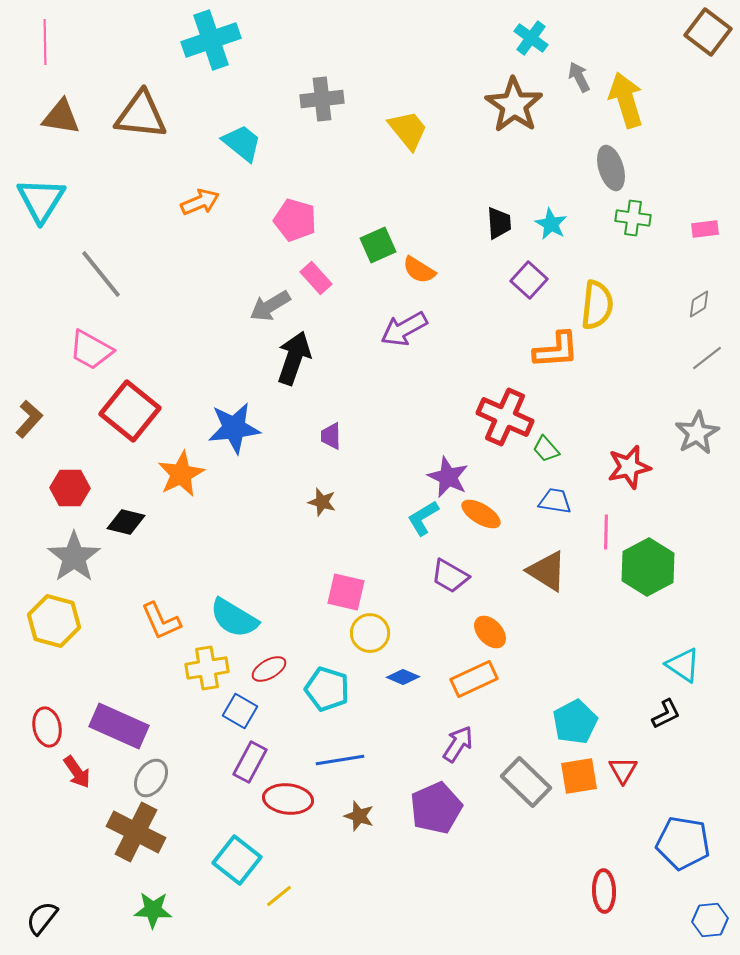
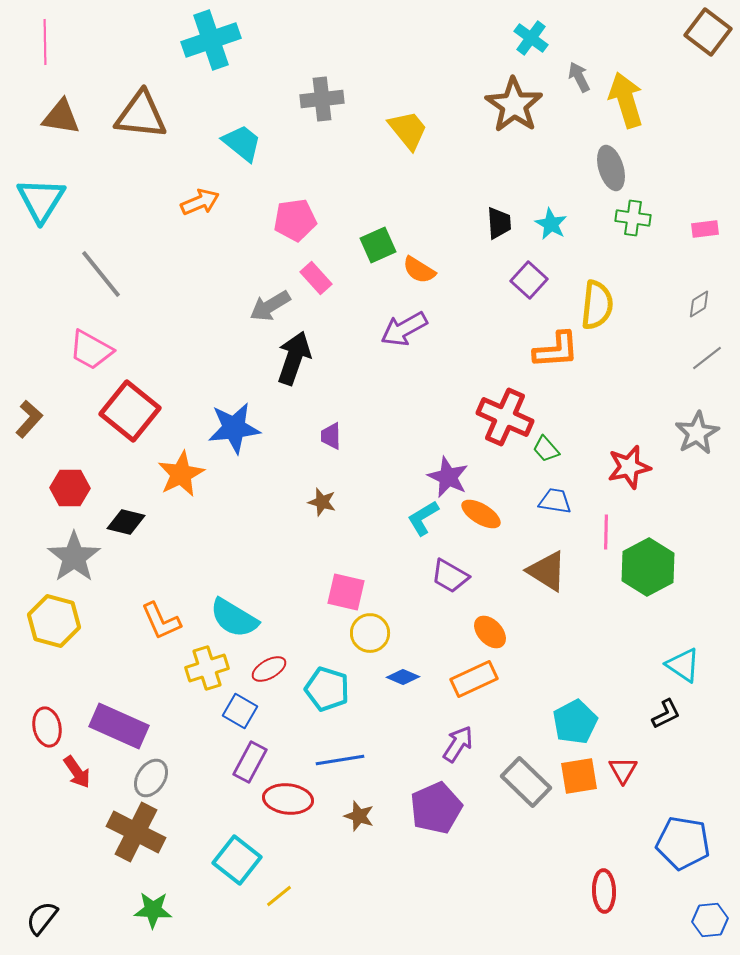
pink pentagon at (295, 220): rotated 24 degrees counterclockwise
yellow cross at (207, 668): rotated 9 degrees counterclockwise
